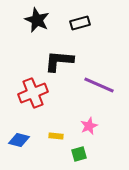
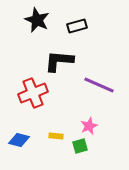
black rectangle: moved 3 px left, 3 px down
green square: moved 1 px right, 8 px up
